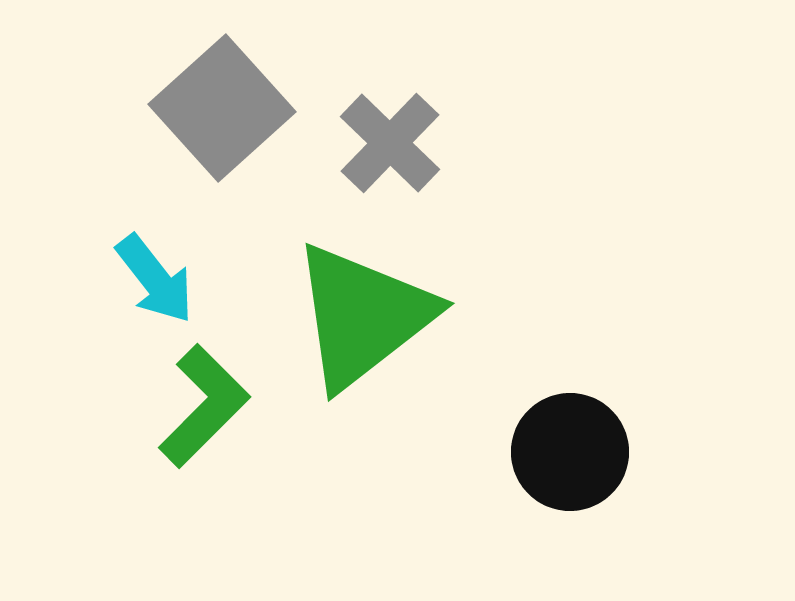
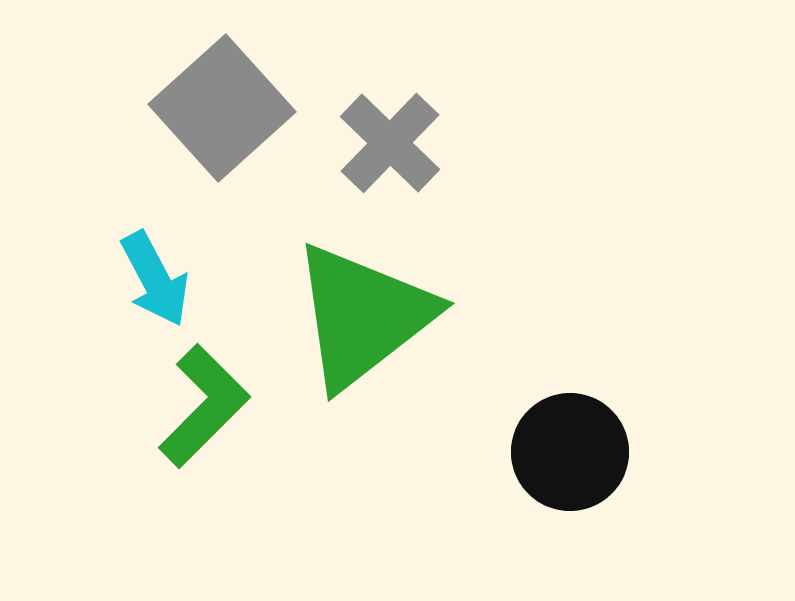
cyan arrow: rotated 10 degrees clockwise
